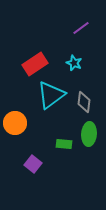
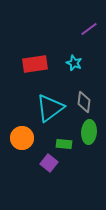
purple line: moved 8 px right, 1 px down
red rectangle: rotated 25 degrees clockwise
cyan triangle: moved 1 px left, 13 px down
orange circle: moved 7 px right, 15 px down
green ellipse: moved 2 px up
purple square: moved 16 px right, 1 px up
